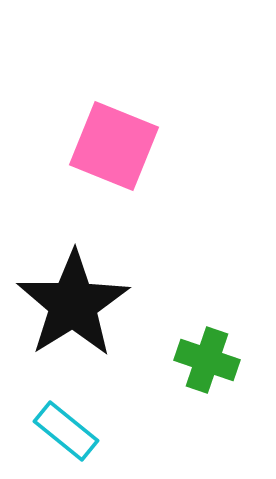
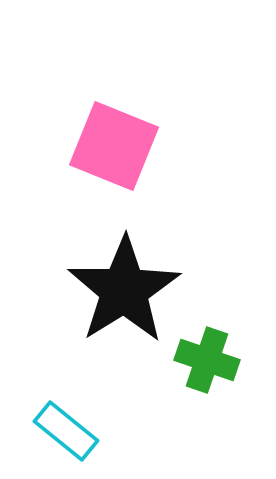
black star: moved 51 px right, 14 px up
